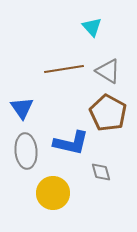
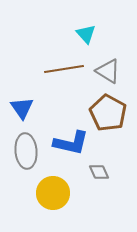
cyan triangle: moved 6 px left, 7 px down
gray diamond: moved 2 px left; rotated 10 degrees counterclockwise
